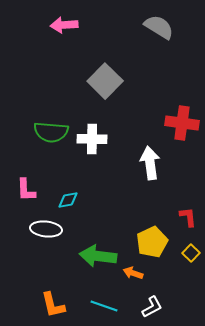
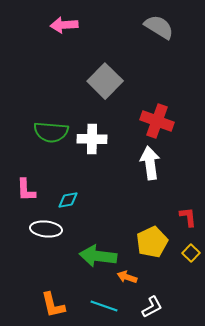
red cross: moved 25 px left, 2 px up; rotated 12 degrees clockwise
orange arrow: moved 6 px left, 4 px down
